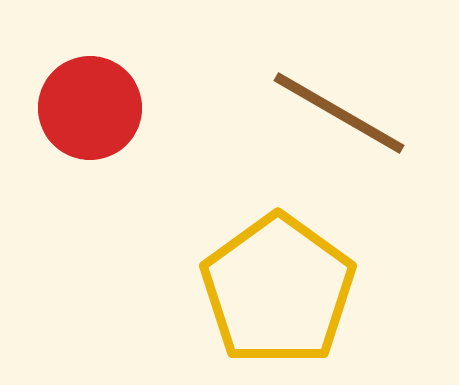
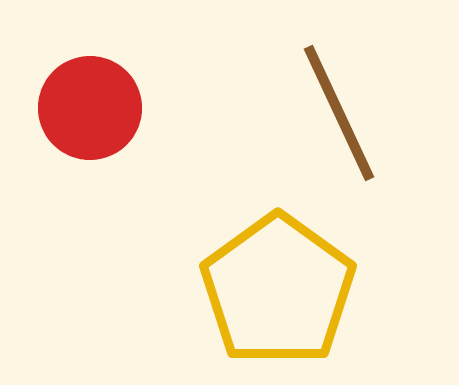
brown line: rotated 35 degrees clockwise
